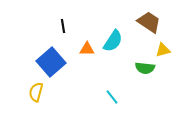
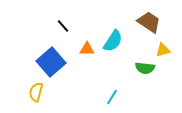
black line: rotated 32 degrees counterclockwise
cyan line: rotated 70 degrees clockwise
